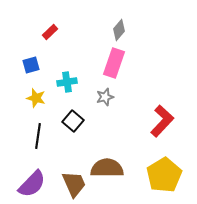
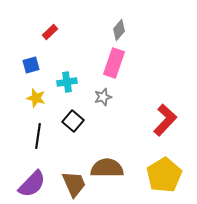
gray star: moved 2 px left
red L-shape: moved 3 px right, 1 px up
